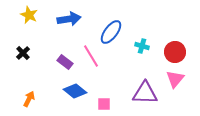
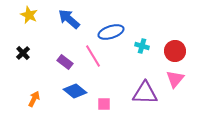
blue arrow: rotated 130 degrees counterclockwise
blue ellipse: rotated 35 degrees clockwise
red circle: moved 1 px up
pink line: moved 2 px right
orange arrow: moved 5 px right
